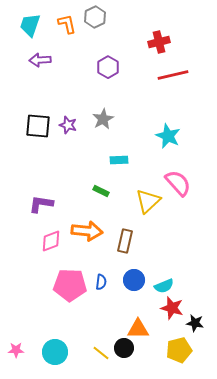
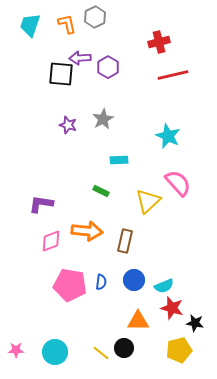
purple arrow: moved 40 px right, 2 px up
black square: moved 23 px right, 52 px up
pink pentagon: rotated 8 degrees clockwise
orange triangle: moved 8 px up
